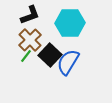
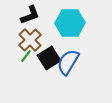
black square: moved 1 px left, 3 px down; rotated 15 degrees clockwise
